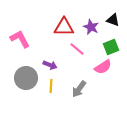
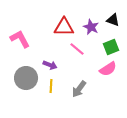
pink semicircle: moved 5 px right, 2 px down
